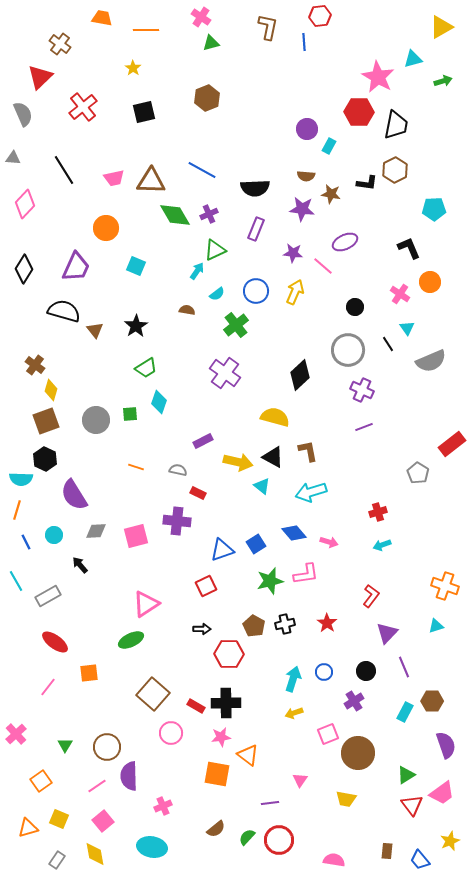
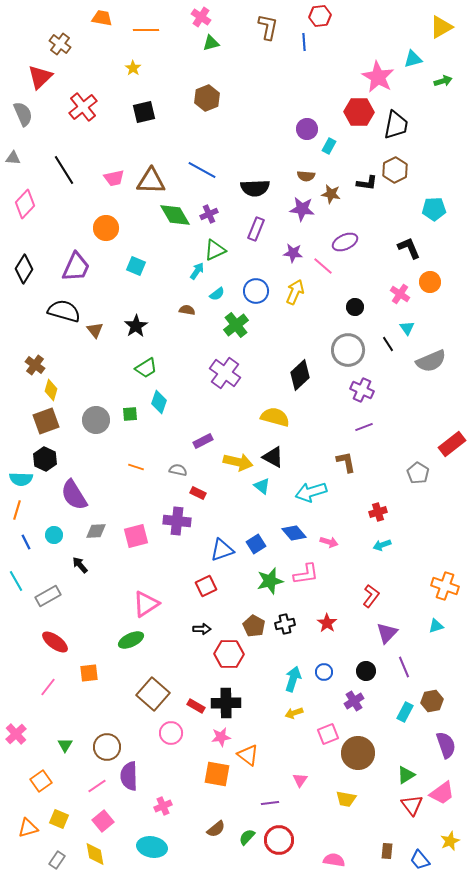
brown L-shape at (308, 451): moved 38 px right, 11 px down
brown hexagon at (432, 701): rotated 10 degrees counterclockwise
